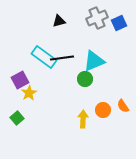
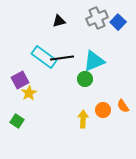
blue square: moved 1 px left, 1 px up; rotated 21 degrees counterclockwise
green square: moved 3 px down; rotated 16 degrees counterclockwise
